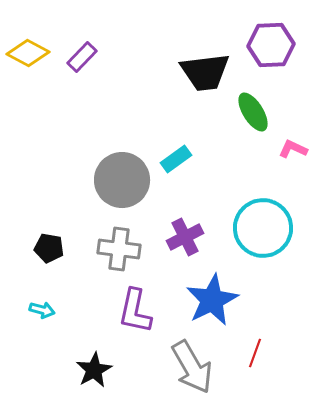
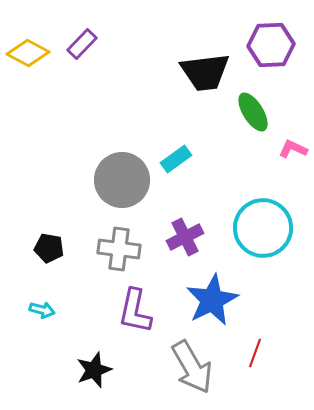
purple rectangle: moved 13 px up
black star: rotated 9 degrees clockwise
